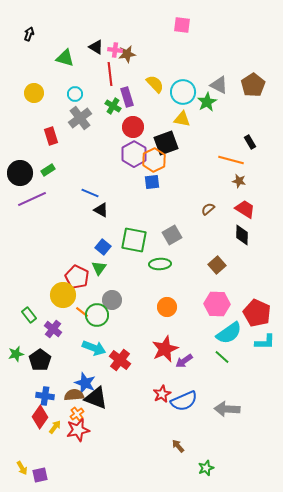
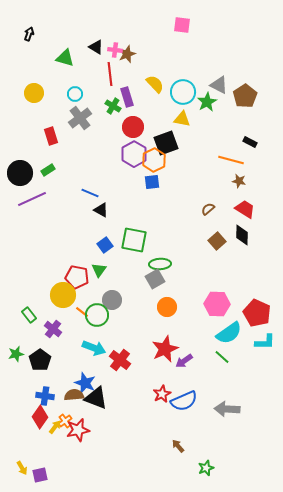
brown star at (127, 54): rotated 12 degrees counterclockwise
brown pentagon at (253, 85): moved 8 px left, 11 px down
black rectangle at (250, 142): rotated 32 degrees counterclockwise
gray square at (172, 235): moved 17 px left, 44 px down
blue square at (103, 247): moved 2 px right, 2 px up; rotated 14 degrees clockwise
brown square at (217, 265): moved 24 px up
green triangle at (99, 268): moved 2 px down
red pentagon at (77, 277): rotated 15 degrees counterclockwise
orange cross at (77, 414): moved 12 px left, 7 px down
